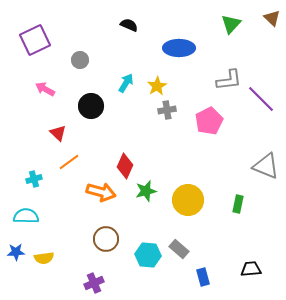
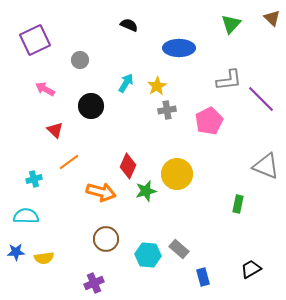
red triangle: moved 3 px left, 3 px up
red diamond: moved 3 px right
yellow circle: moved 11 px left, 26 px up
black trapezoid: rotated 25 degrees counterclockwise
